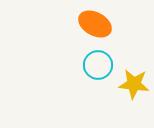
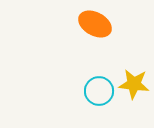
cyan circle: moved 1 px right, 26 px down
